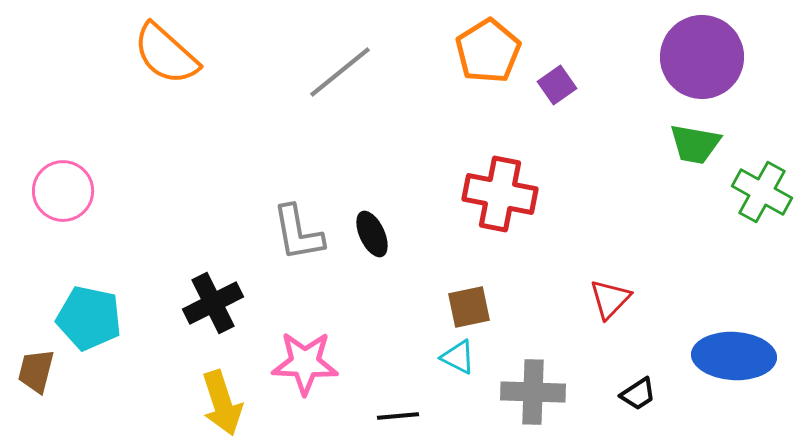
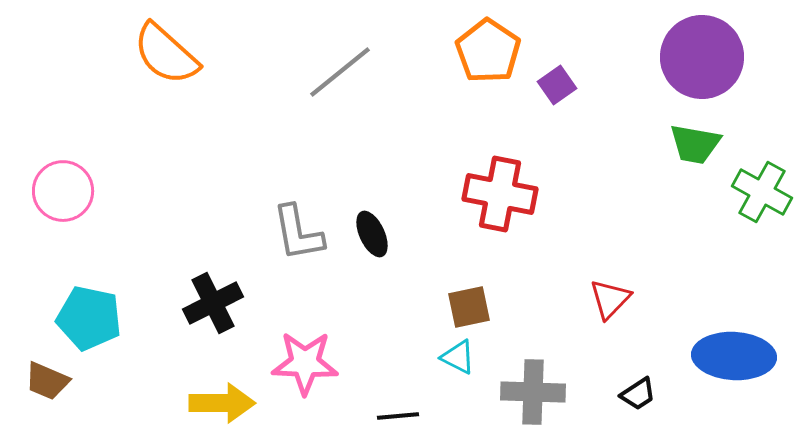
orange pentagon: rotated 6 degrees counterclockwise
brown trapezoid: moved 11 px right, 10 px down; rotated 81 degrees counterclockwise
yellow arrow: rotated 72 degrees counterclockwise
